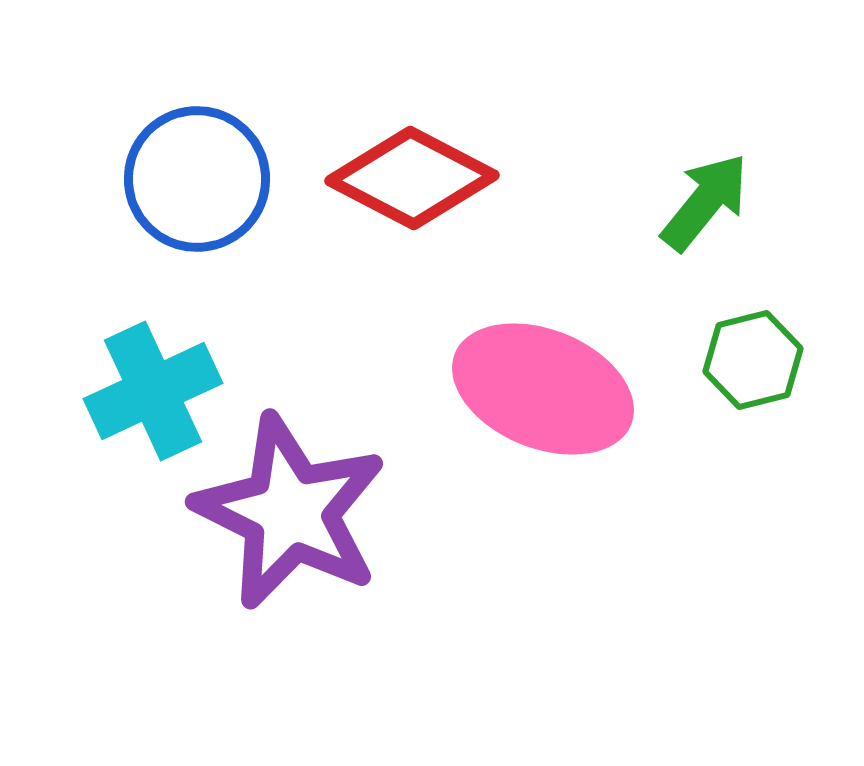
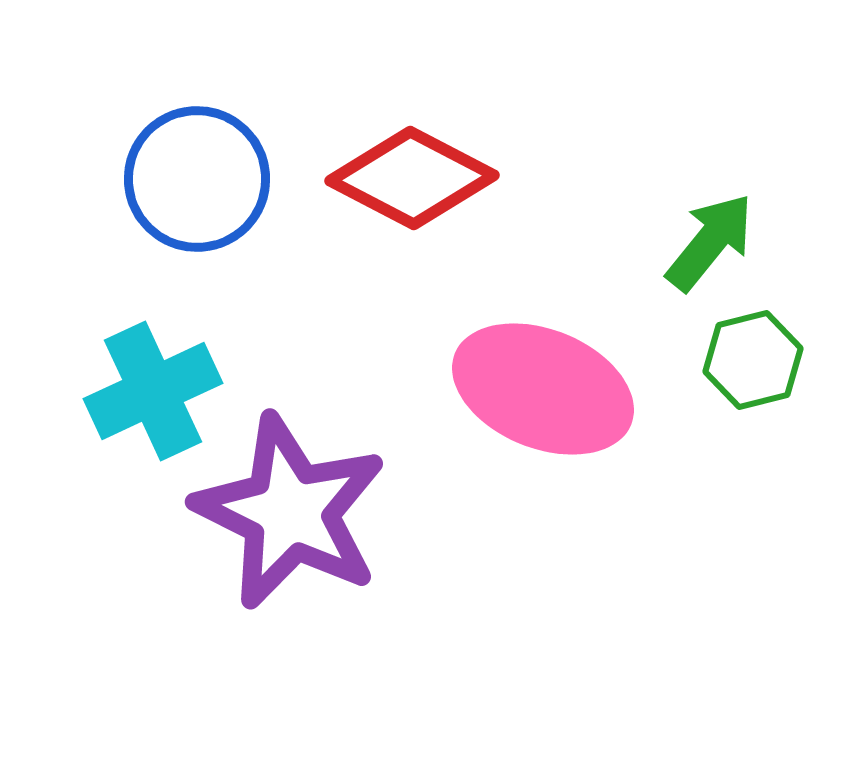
green arrow: moved 5 px right, 40 px down
